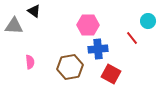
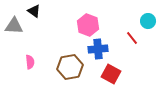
pink hexagon: rotated 20 degrees clockwise
